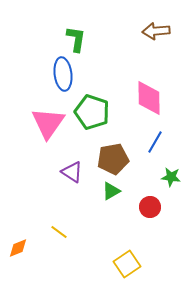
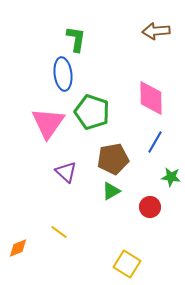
pink diamond: moved 2 px right
purple triangle: moved 6 px left; rotated 10 degrees clockwise
yellow square: rotated 24 degrees counterclockwise
